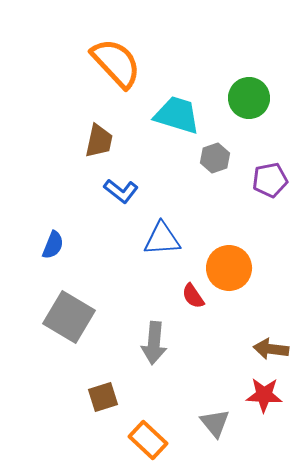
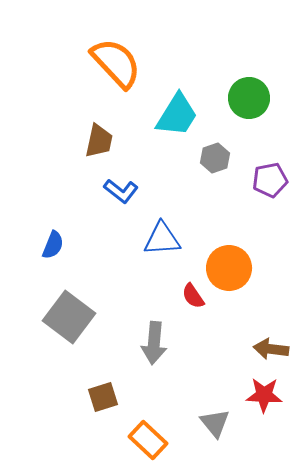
cyan trapezoid: rotated 105 degrees clockwise
gray square: rotated 6 degrees clockwise
